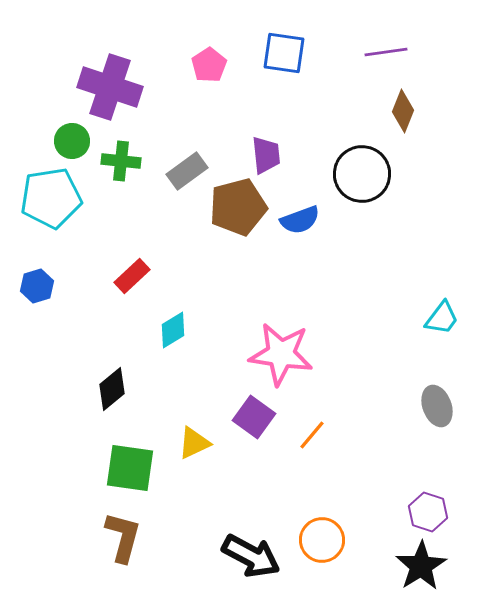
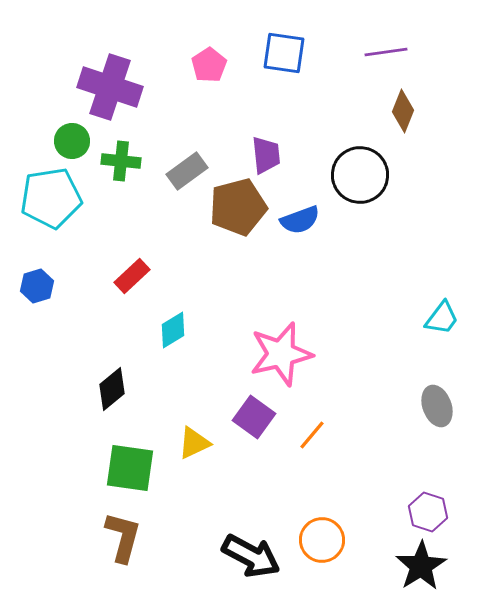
black circle: moved 2 px left, 1 px down
pink star: rotated 22 degrees counterclockwise
